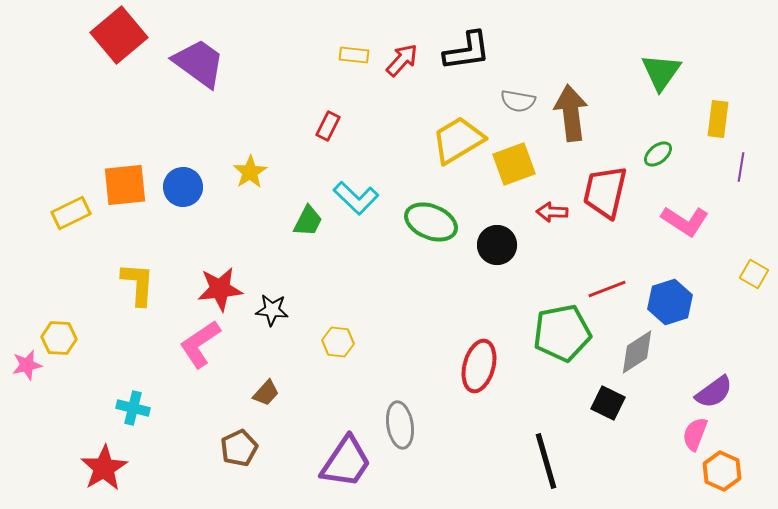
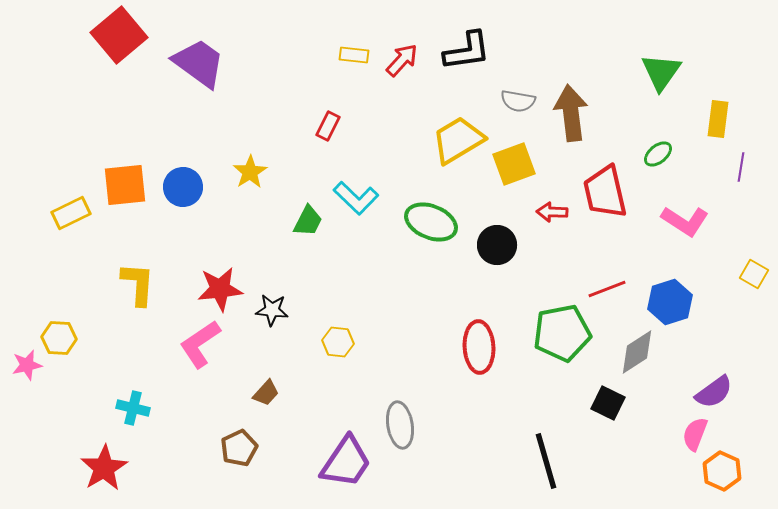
red trapezoid at (605, 192): rotated 26 degrees counterclockwise
red ellipse at (479, 366): moved 19 px up; rotated 18 degrees counterclockwise
